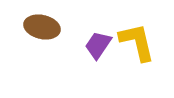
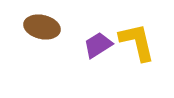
purple trapezoid: rotated 24 degrees clockwise
